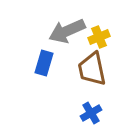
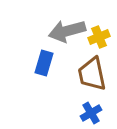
gray arrow: rotated 9 degrees clockwise
brown trapezoid: moved 5 px down
